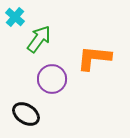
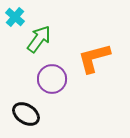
orange L-shape: rotated 21 degrees counterclockwise
